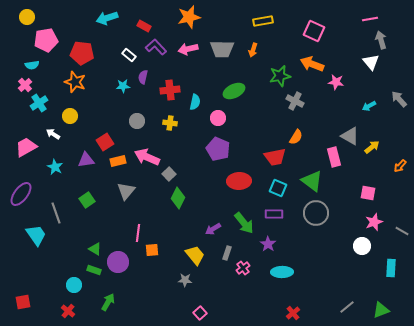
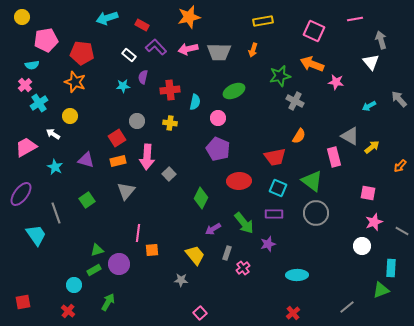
yellow circle at (27, 17): moved 5 px left
pink line at (370, 19): moved 15 px left
red rectangle at (144, 26): moved 2 px left, 1 px up
gray trapezoid at (222, 49): moved 3 px left, 3 px down
orange semicircle at (296, 137): moved 3 px right, 1 px up
red square at (105, 142): moved 12 px right, 4 px up
pink arrow at (147, 157): rotated 110 degrees counterclockwise
purple triangle at (86, 160): rotated 24 degrees clockwise
green diamond at (178, 198): moved 23 px right
purple star at (268, 244): rotated 21 degrees clockwise
green triangle at (95, 249): moved 2 px right, 1 px down; rotated 48 degrees counterclockwise
purple circle at (118, 262): moved 1 px right, 2 px down
green rectangle at (94, 270): rotated 48 degrees counterclockwise
cyan ellipse at (282, 272): moved 15 px right, 3 px down
gray star at (185, 280): moved 4 px left
green triangle at (381, 310): moved 20 px up
